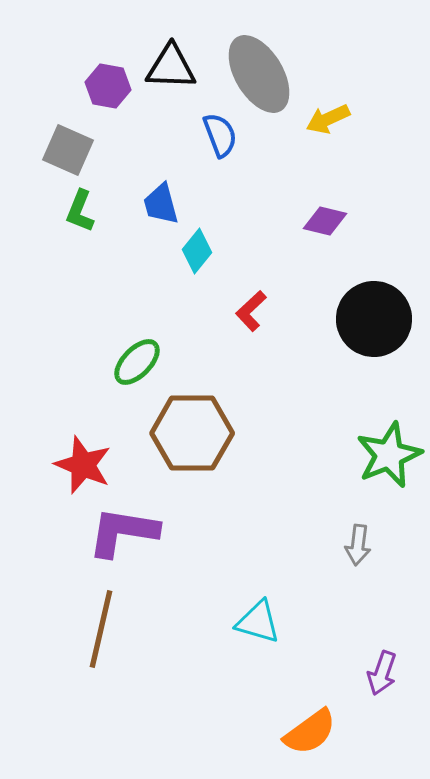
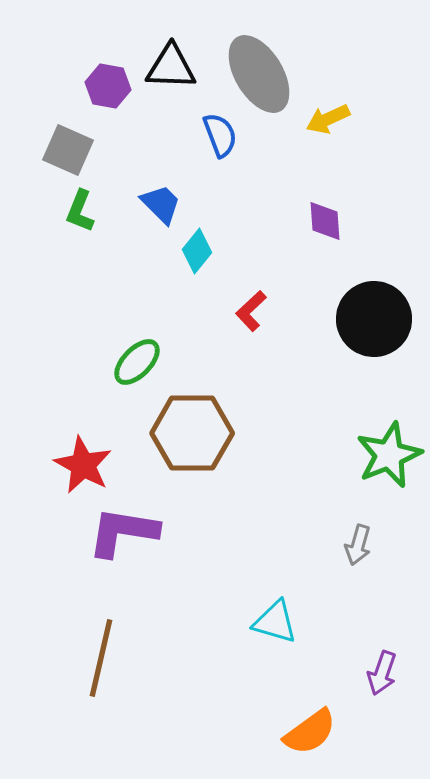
blue trapezoid: rotated 150 degrees clockwise
purple diamond: rotated 72 degrees clockwise
red star: rotated 6 degrees clockwise
gray arrow: rotated 9 degrees clockwise
cyan triangle: moved 17 px right
brown line: moved 29 px down
